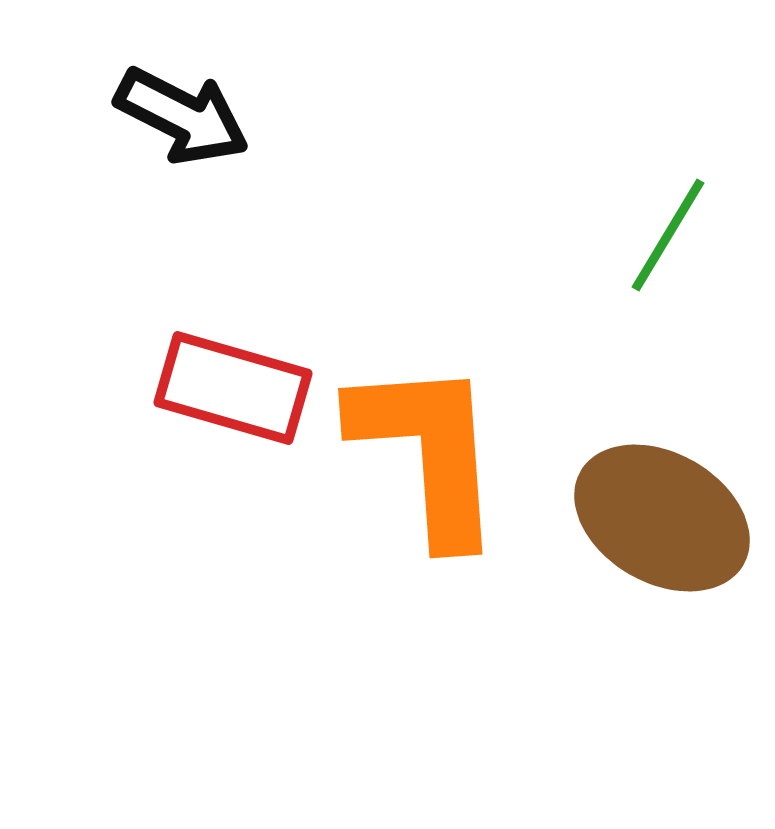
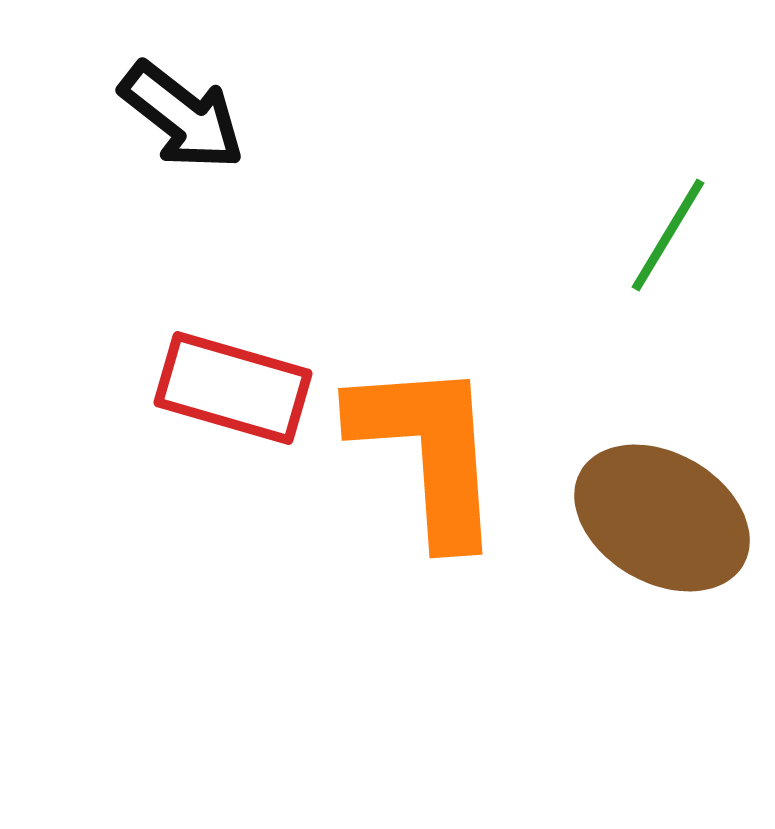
black arrow: rotated 11 degrees clockwise
